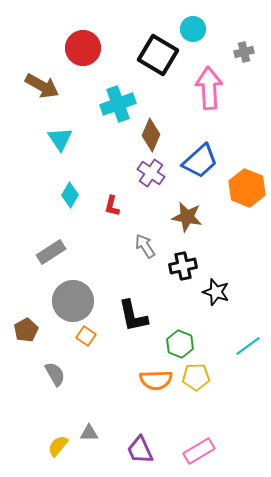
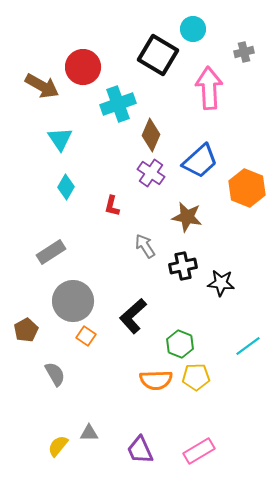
red circle: moved 19 px down
cyan diamond: moved 4 px left, 8 px up
black star: moved 5 px right, 9 px up; rotated 12 degrees counterclockwise
black L-shape: rotated 60 degrees clockwise
